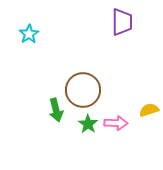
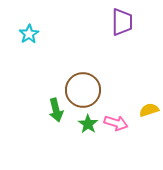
pink arrow: rotated 15 degrees clockwise
